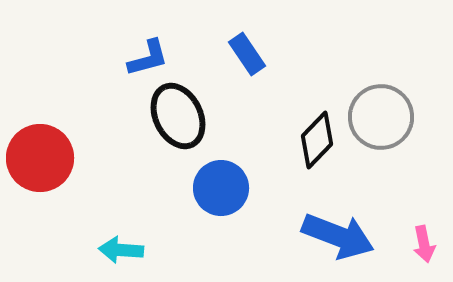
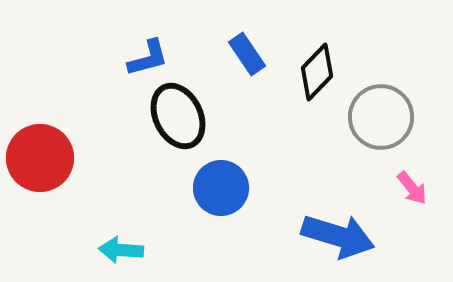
black diamond: moved 68 px up
blue arrow: rotated 4 degrees counterclockwise
pink arrow: moved 12 px left, 56 px up; rotated 27 degrees counterclockwise
